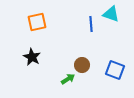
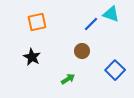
blue line: rotated 49 degrees clockwise
brown circle: moved 14 px up
blue square: rotated 24 degrees clockwise
